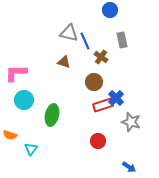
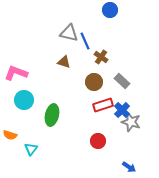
gray rectangle: moved 41 px down; rotated 35 degrees counterclockwise
pink L-shape: rotated 20 degrees clockwise
blue cross: moved 6 px right, 12 px down
